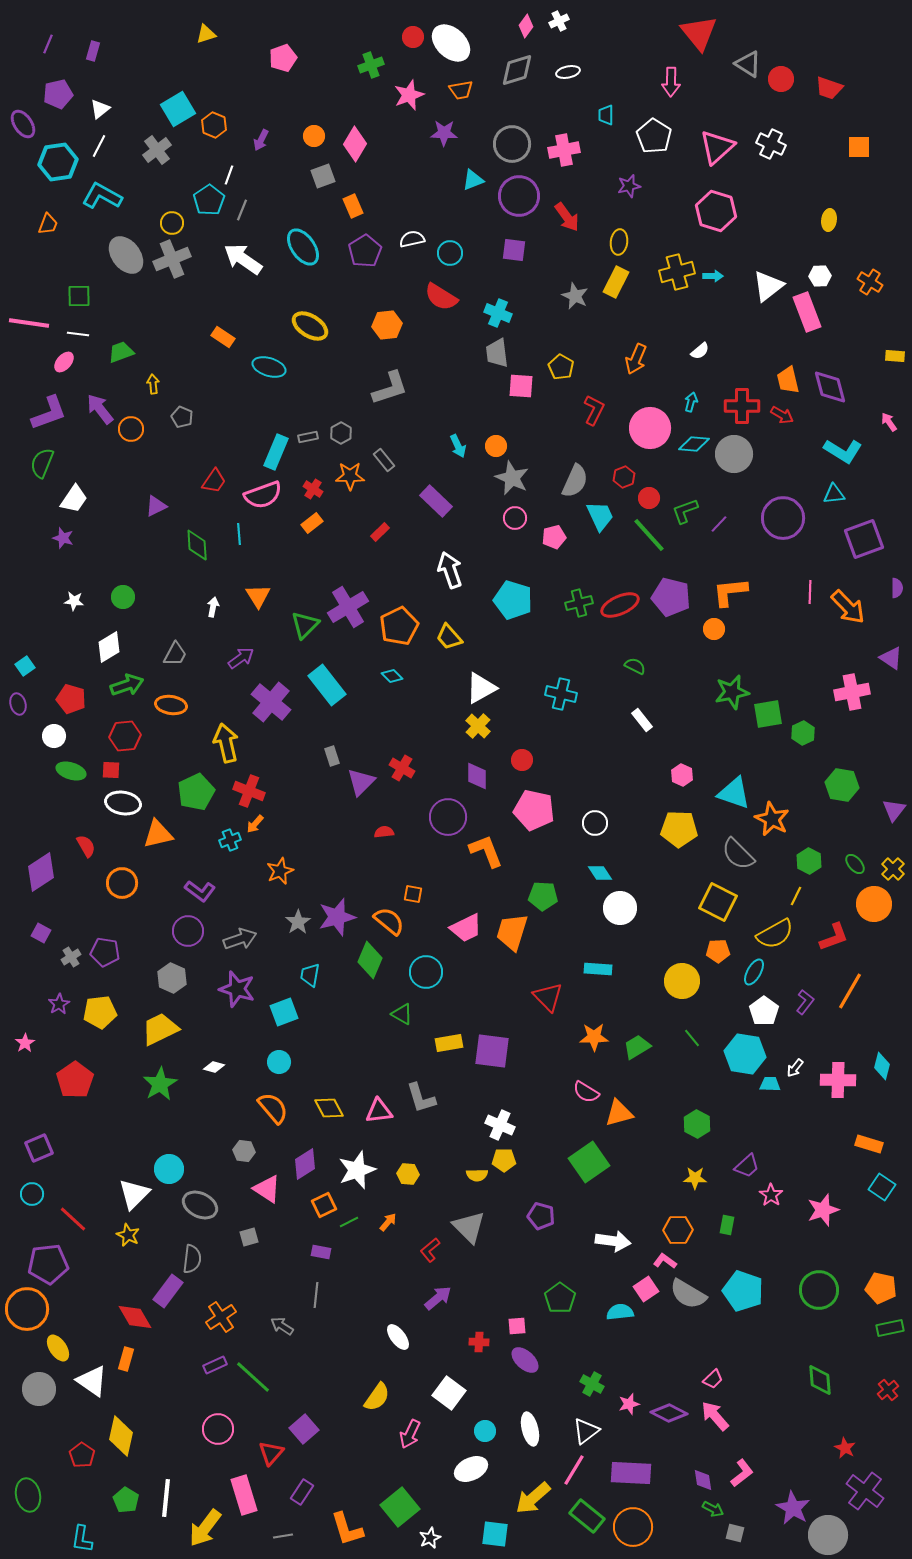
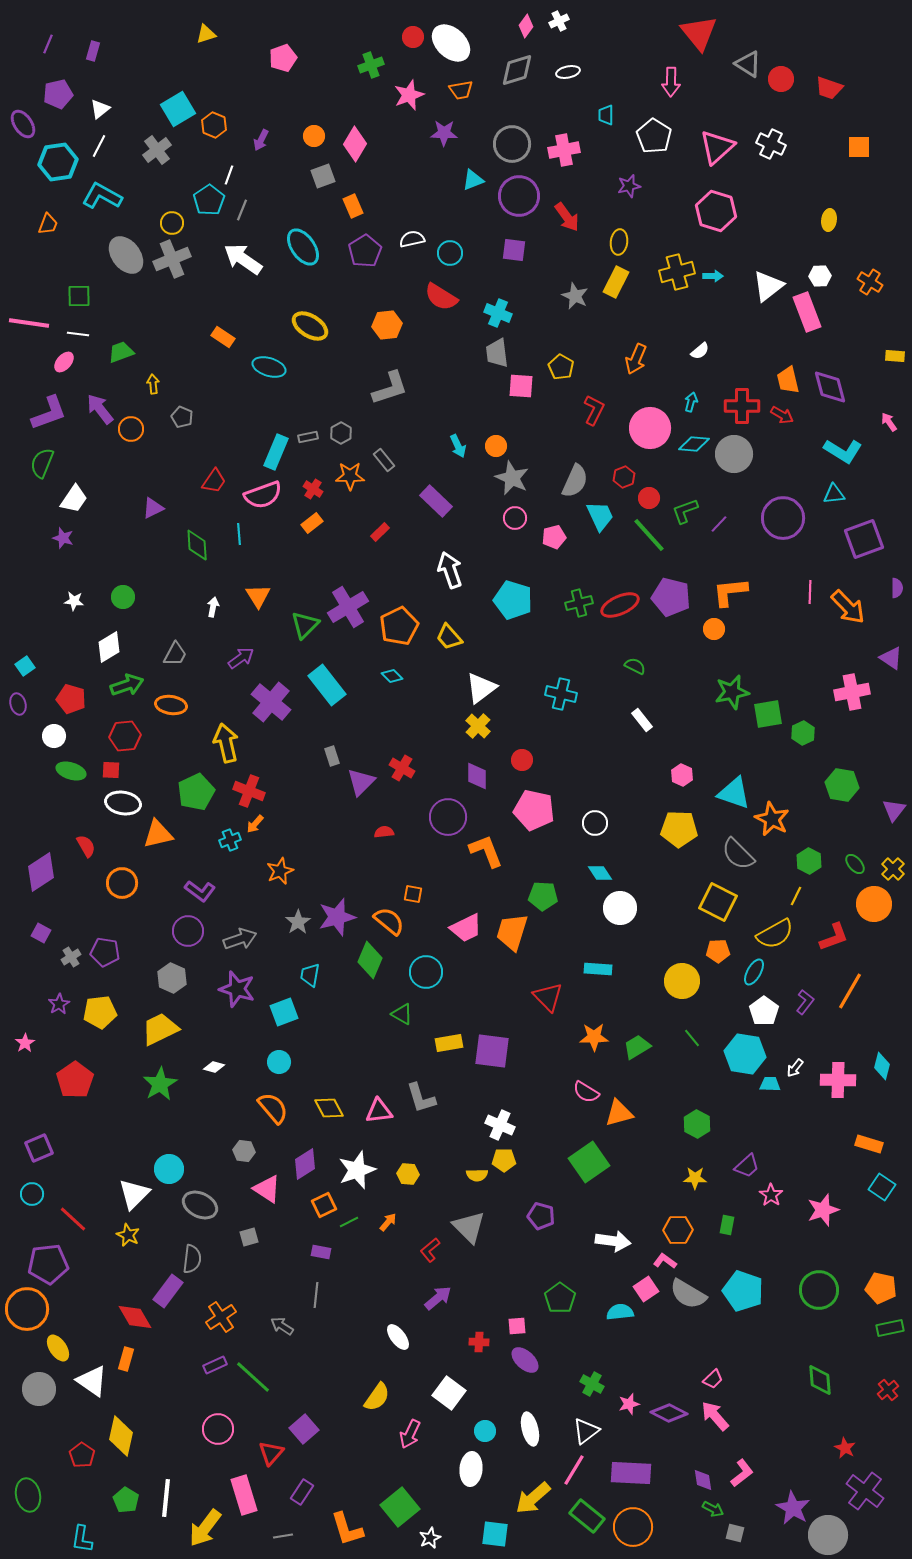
purple triangle at (156, 506): moved 3 px left, 2 px down
white triangle at (481, 688): rotated 8 degrees counterclockwise
white ellipse at (471, 1469): rotated 60 degrees counterclockwise
